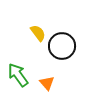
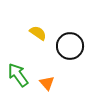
yellow semicircle: rotated 18 degrees counterclockwise
black circle: moved 8 px right
